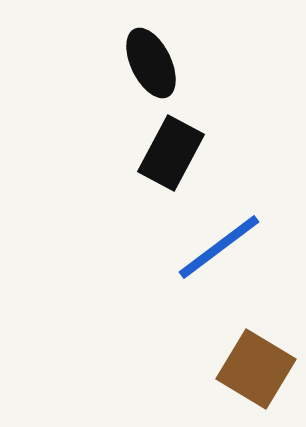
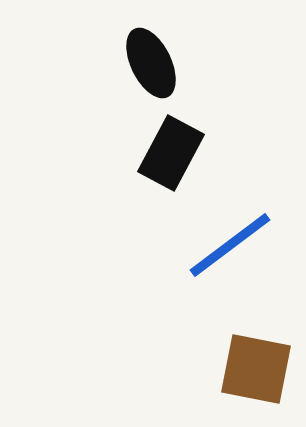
blue line: moved 11 px right, 2 px up
brown square: rotated 20 degrees counterclockwise
